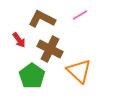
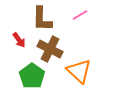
brown L-shape: rotated 116 degrees counterclockwise
